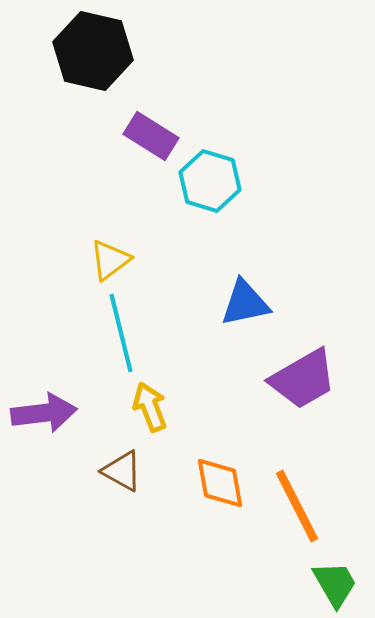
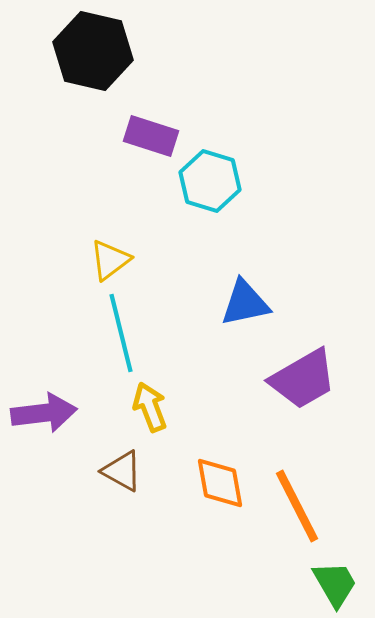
purple rectangle: rotated 14 degrees counterclockwise
